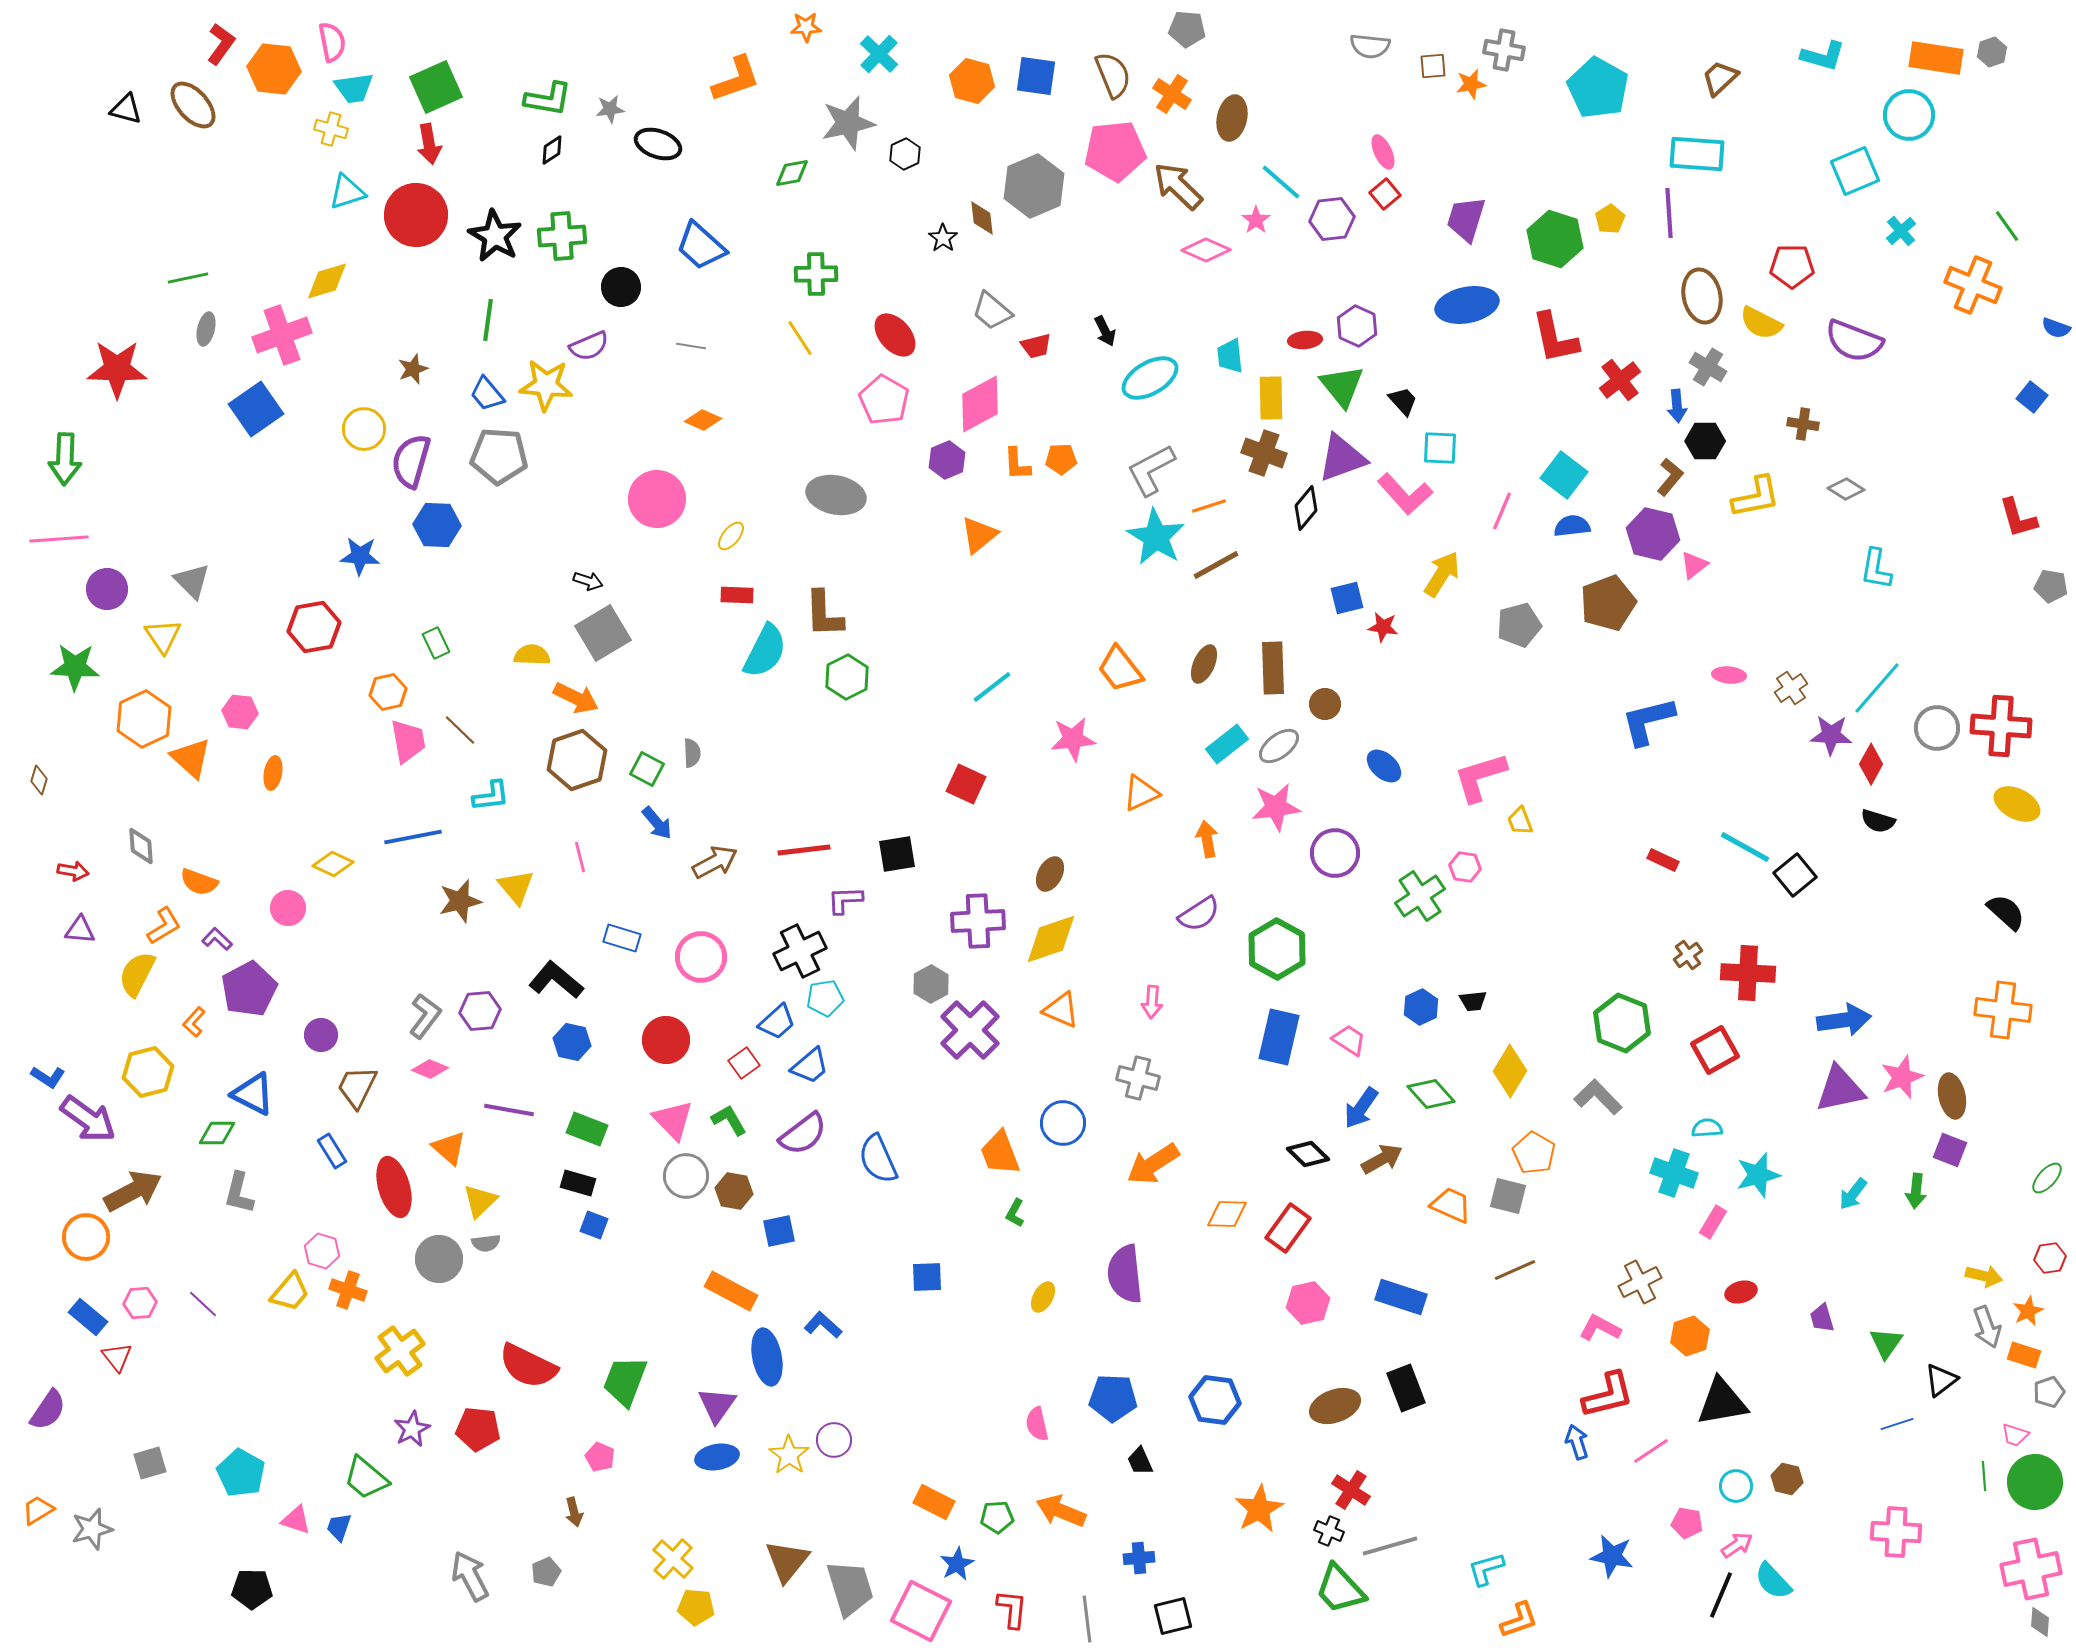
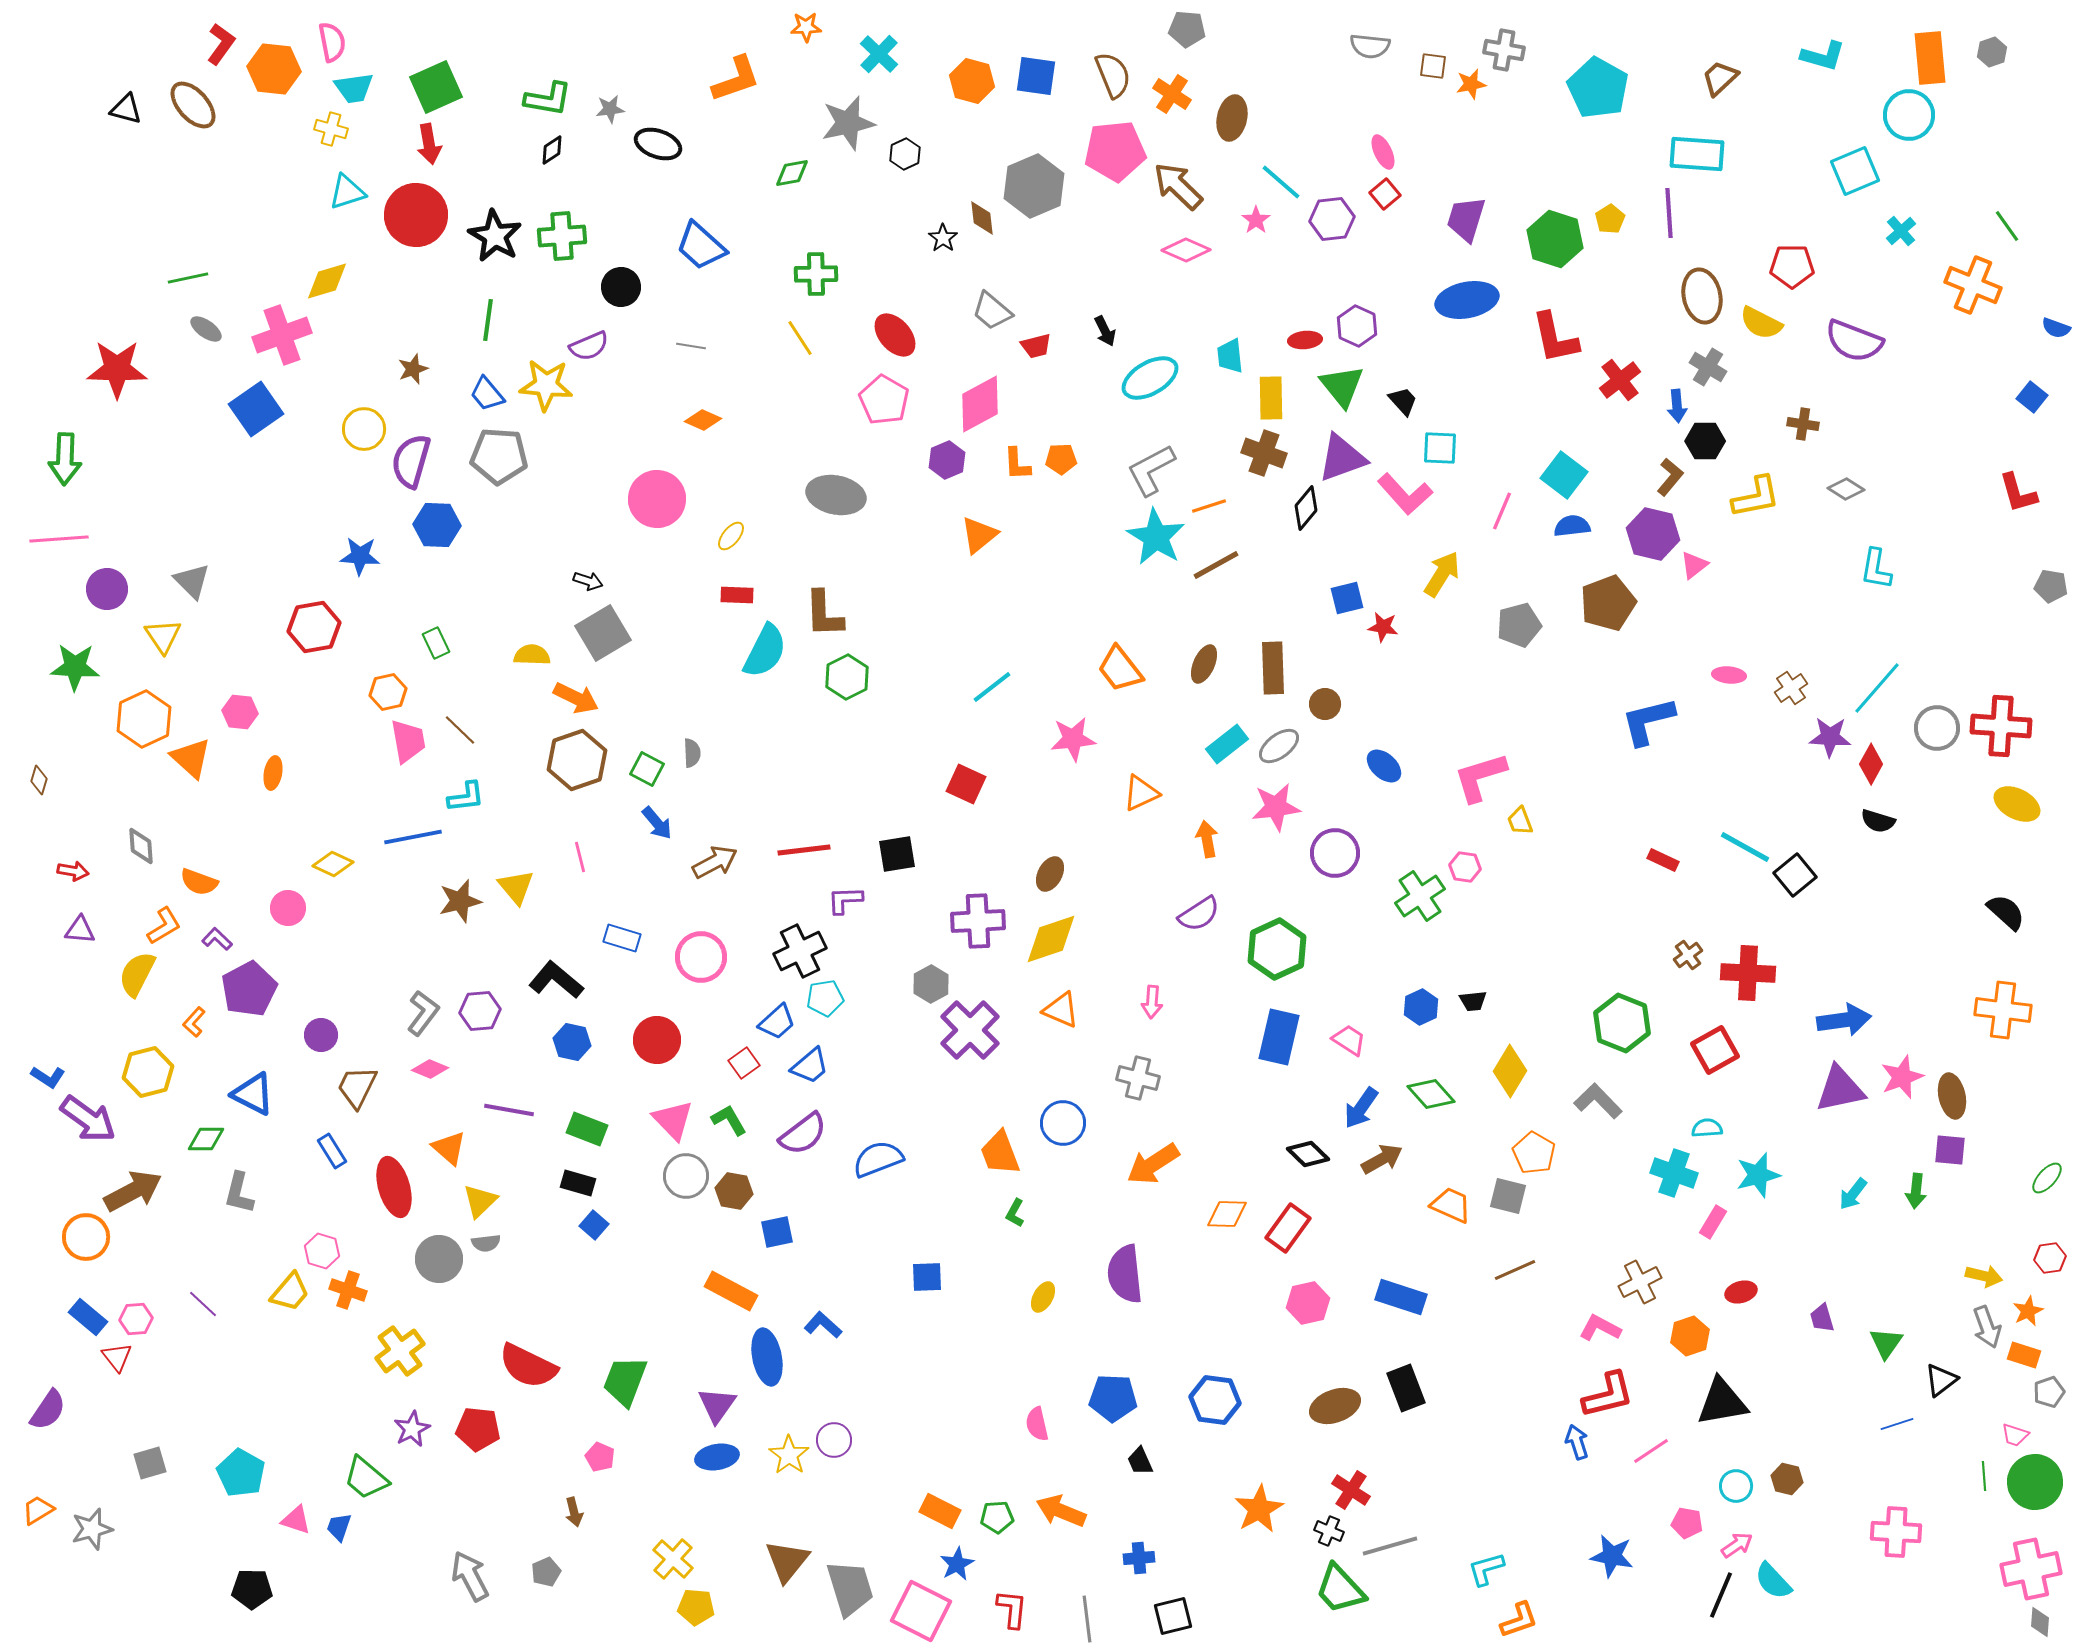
orange rectangle at (1936, 58): moved 6 px left; rotated 76 degrees clockwise
brown square at (1433, 66): rotated 12 degrees clockwise
pink diamond at (1206, 250): moved 20 px left
blue ellipse at (1467, 305): moved 5 px up
gray ellipse at (206, 329): rotated 68 degrees counterclockwise
red L-shape at (2018, 518): moved 25 px up
purple star at (1831, 735): moved 1 px left, 2 px down
cyan L-shape at (491, 796): moved 25 px left, 1 px down
green hexagon at (1277, 949): rotated 6 degrees clockwise
gray L-shape at (425, 1016): moved 2 px left, 3 px up
red circle at (666, 1040): moved 9 px left
gray L-shape at (1598, 1097): moved 4 px down
green diamond at (217, 1133): moved 11 px left, 6 px down
purple square at (1950, 1150): rotated 16 degrees counterclockwise
blue semicircle at (878, 1159): rotated 93 degrees clockwise
blue square at (594, 1225): rotated 20 degrees clockwise
blue square at (779, 1231): moved 2 px left, 1 px down
pink hexagon at (140, 1303): moved 4 px left, 16 px down
orange rectangle at (934, 1502): moved 6 px right, 9 px down
